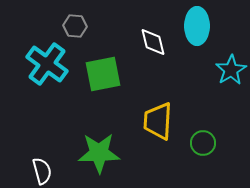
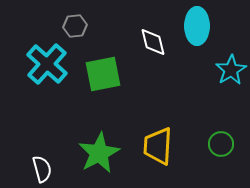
gray hexagon: rotated 10 degrees counterclockwise
cyan cross: rotated 6 degrees clockwise
yellow trapezoid: moved 25 px down
green circle: moved 18 px right, 1 px down
green star: rotated 27 degrees counterclockwise
white semicircle: moved 2 px up
